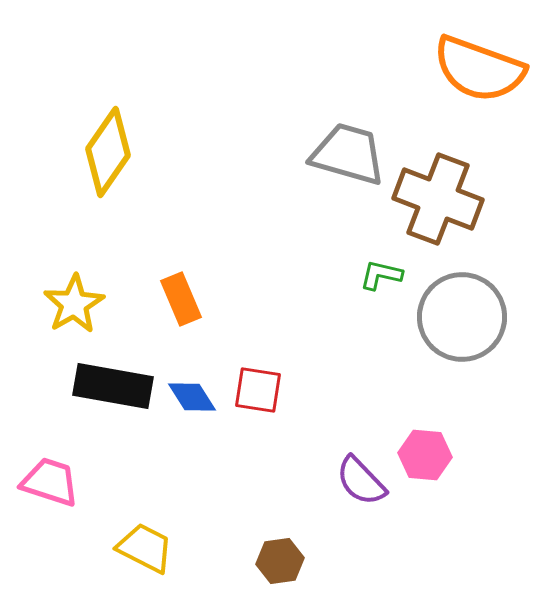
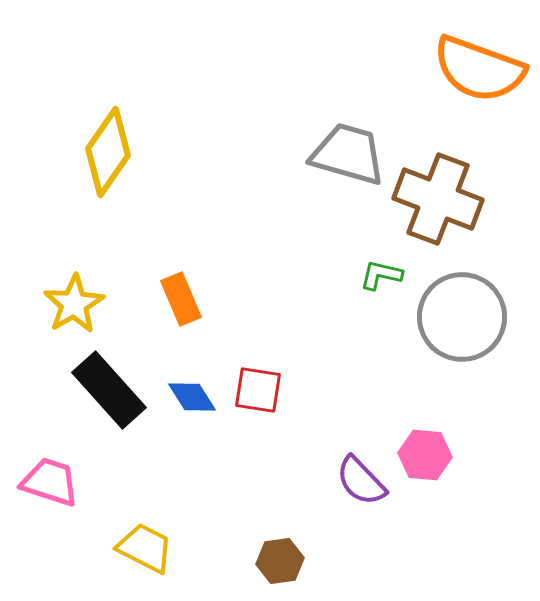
black rectangle: moved 4 px left, 4 px down; rotated 38 degrees clockwise
